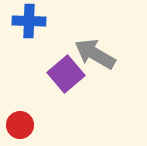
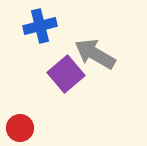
blue cross: moved 11 px right, 5 px down; rotated 16 degrees counterclockwise
red circle: moved 3 px down
